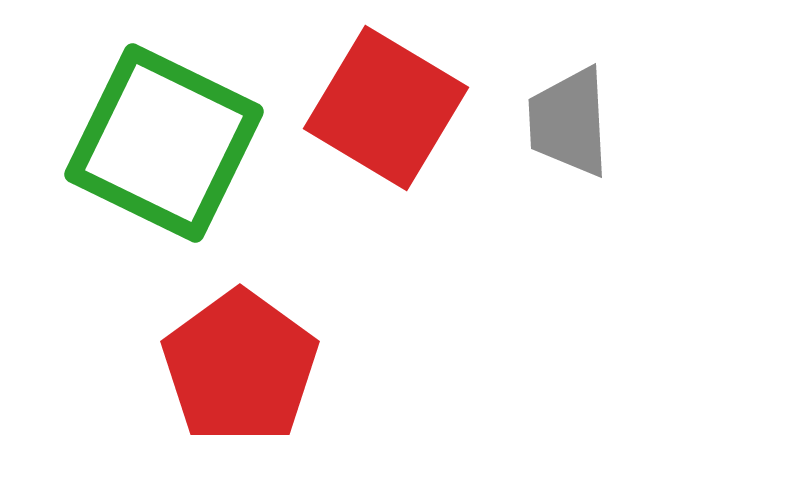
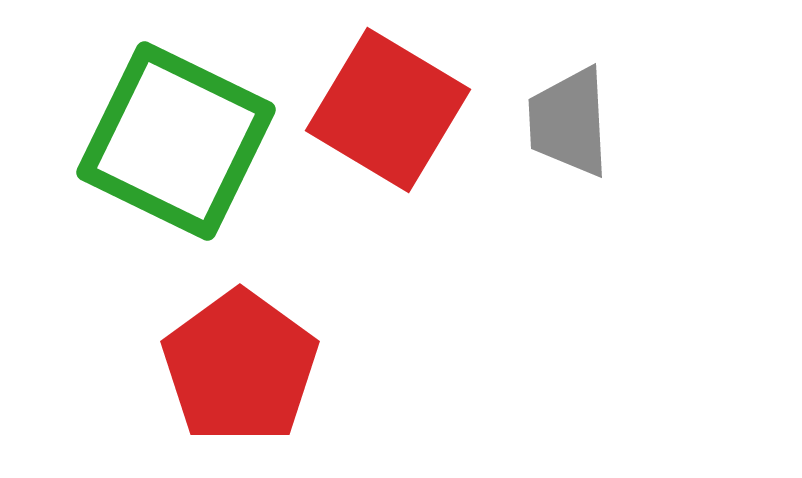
red square: moved 2 px right, 2 px down
green square: moved 12 px right, 2 px up
